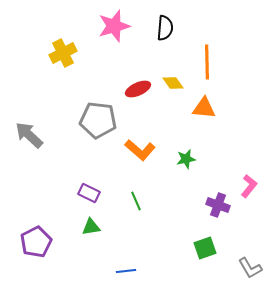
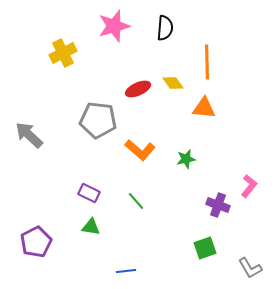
green line: rotated 18 degrees counterclockwise
green triangle: rotated 18 degrees clockwise
